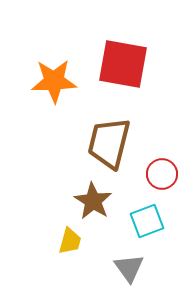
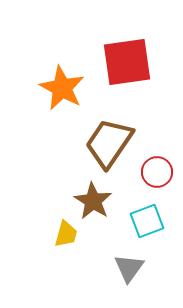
red square: moved 4 px right, 2 px up; rotated 18 degrees counterclockwise
orange star: moved 8 px right, 7 px down; rotated 30 degrees clockwise
brown trapezoid: rotated 20 degrees clockwise
red circle: moved 5 px left, 2 px up
yellow trapezoid: moved 4 px left, 7 px up
gray triangle: rotated 12 degrees clockwise
